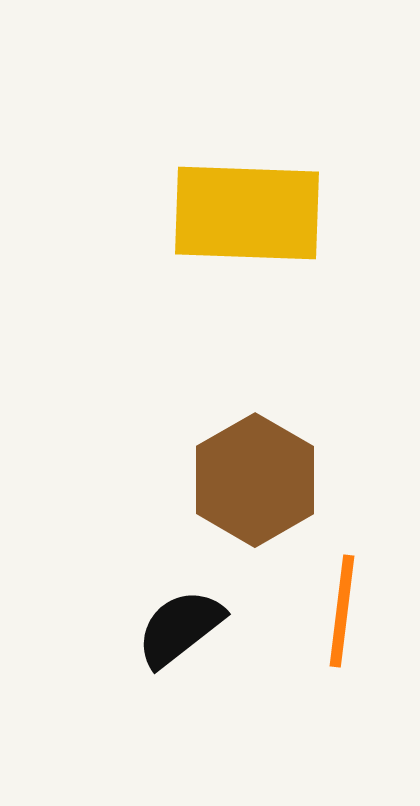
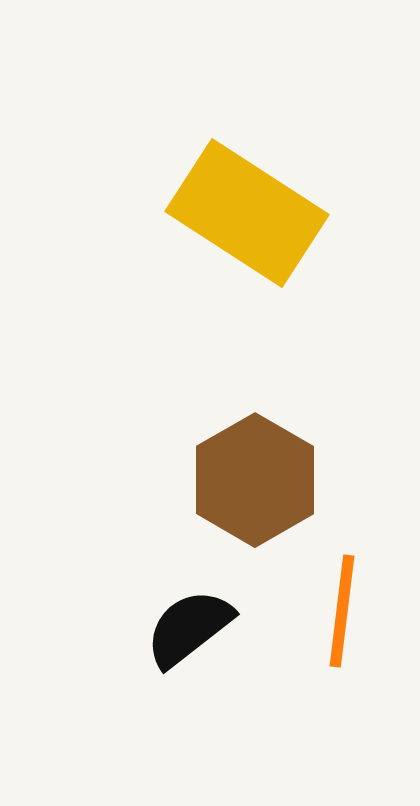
yellow rectangle: rotated 31 degrees clockwise
black semicircle: moved 9 px right
